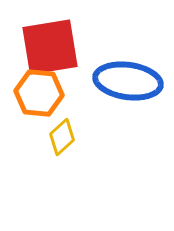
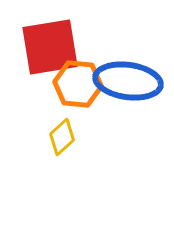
orange hexagon: moved 39 px right, 9 px up
